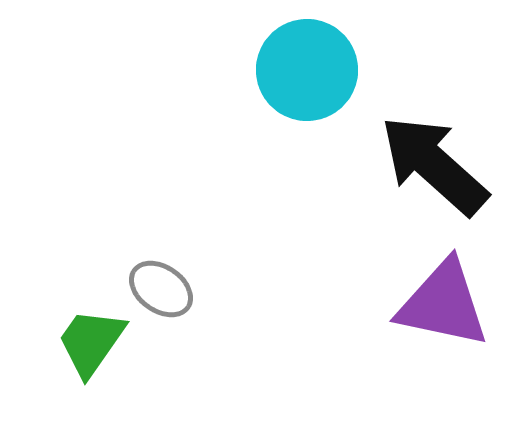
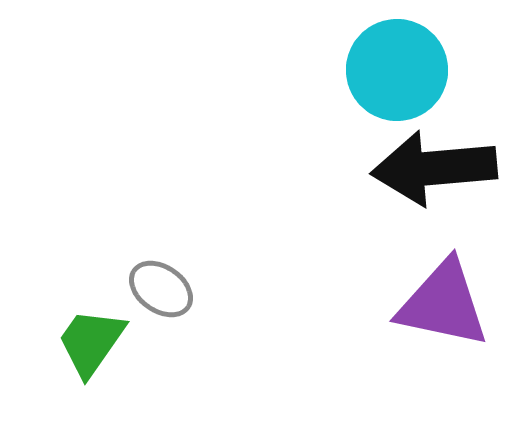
cyan circle: moved 90 px right
black arrow: moved 3 px down; rotated 47 degrees counterclockwise
